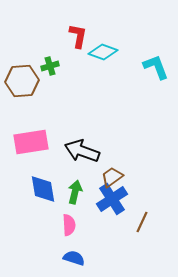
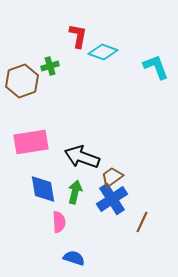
brown hexagon: rotated 16 degrees counterclockwise
black arrow: moved 6 px down
pink semicircle: moved 10 px left, 3 px up
